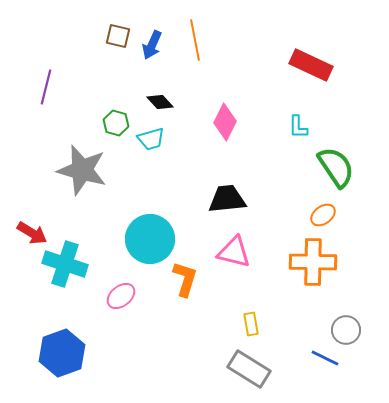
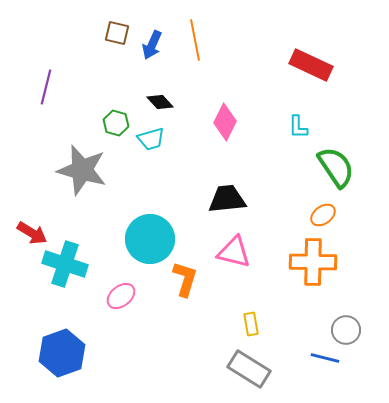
brown square: moved 1 px left, 3 px up
blue line: rotated 12 degrees counterclockwise
